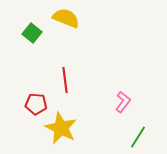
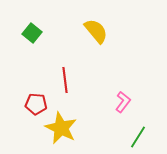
yellow semicircle: moved 30 px right, 13 px down; rotated 28 degrees clockwise
